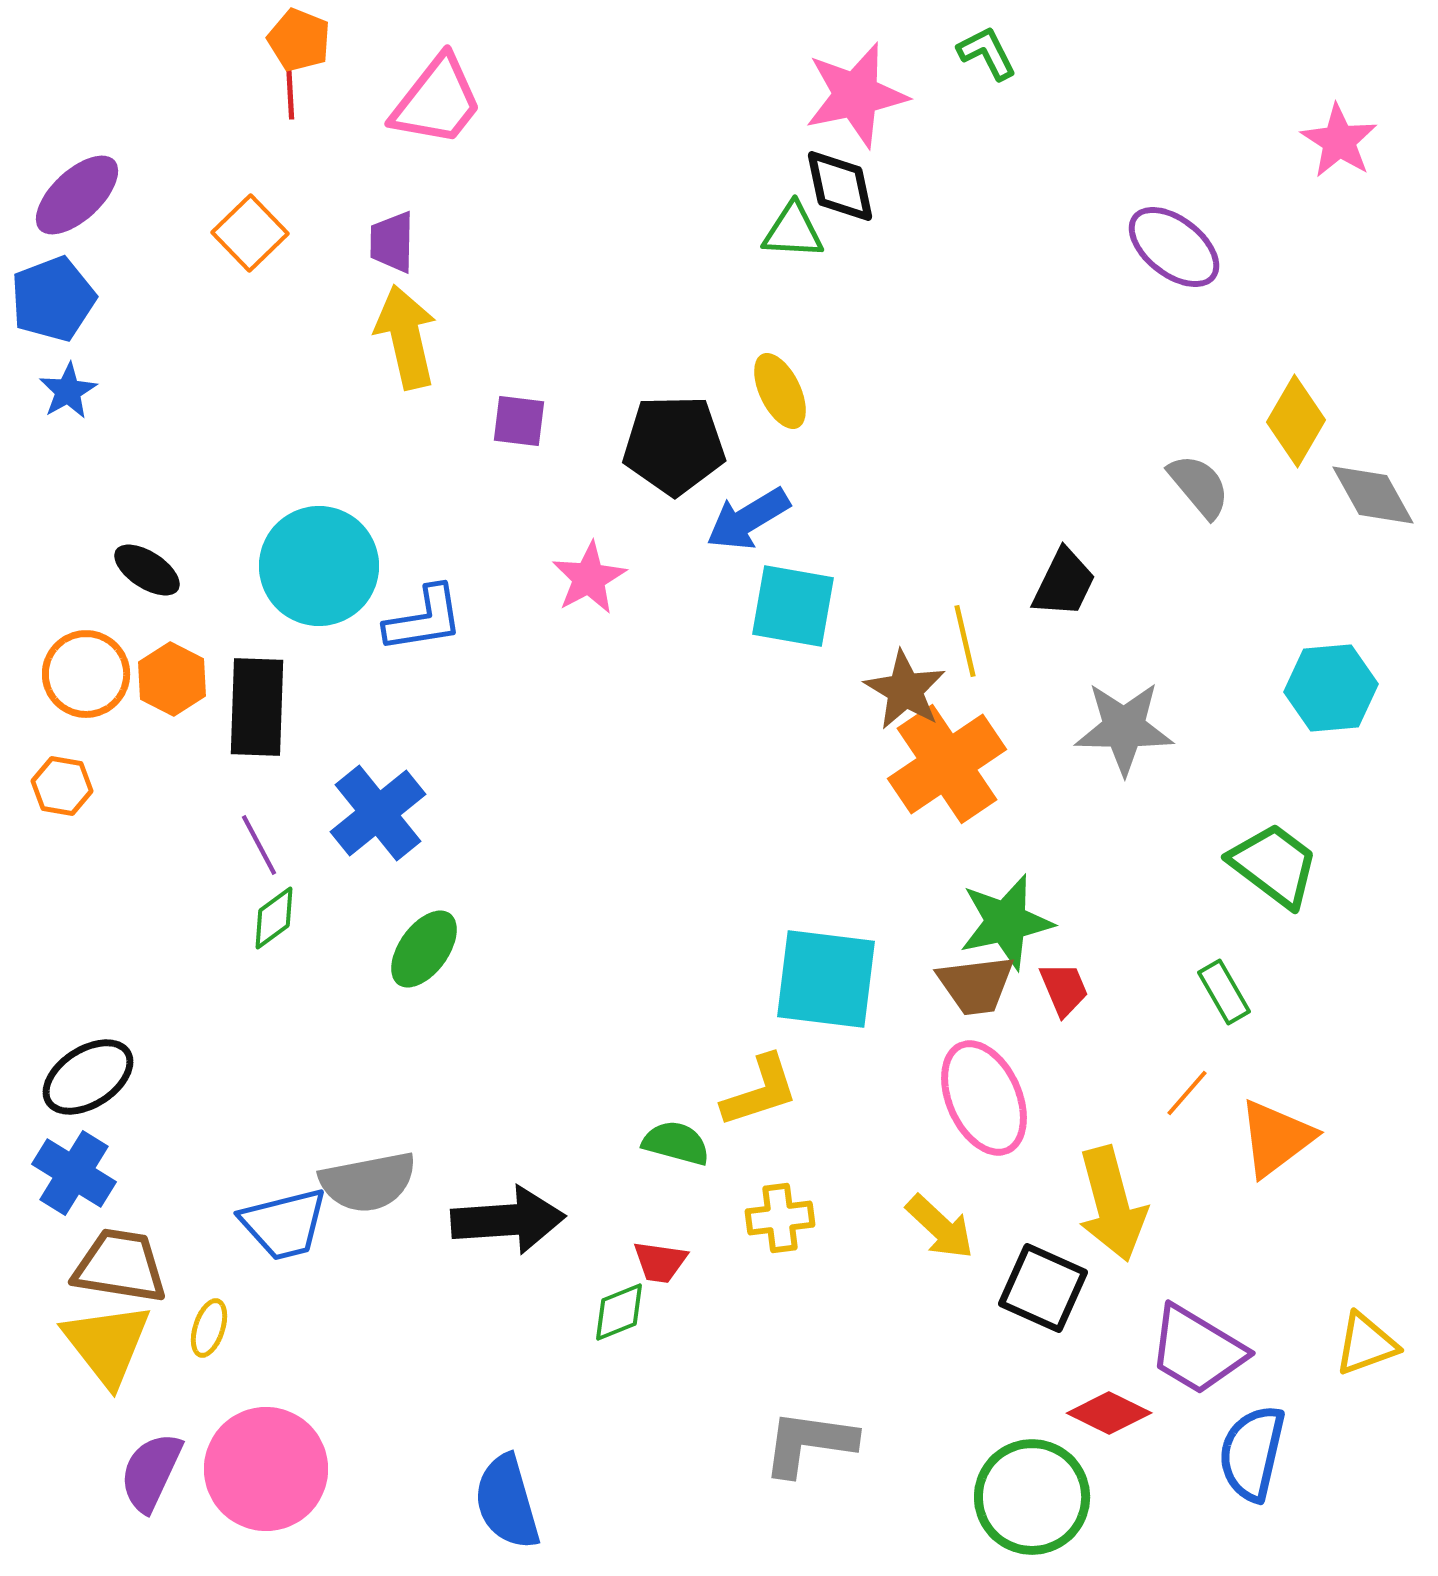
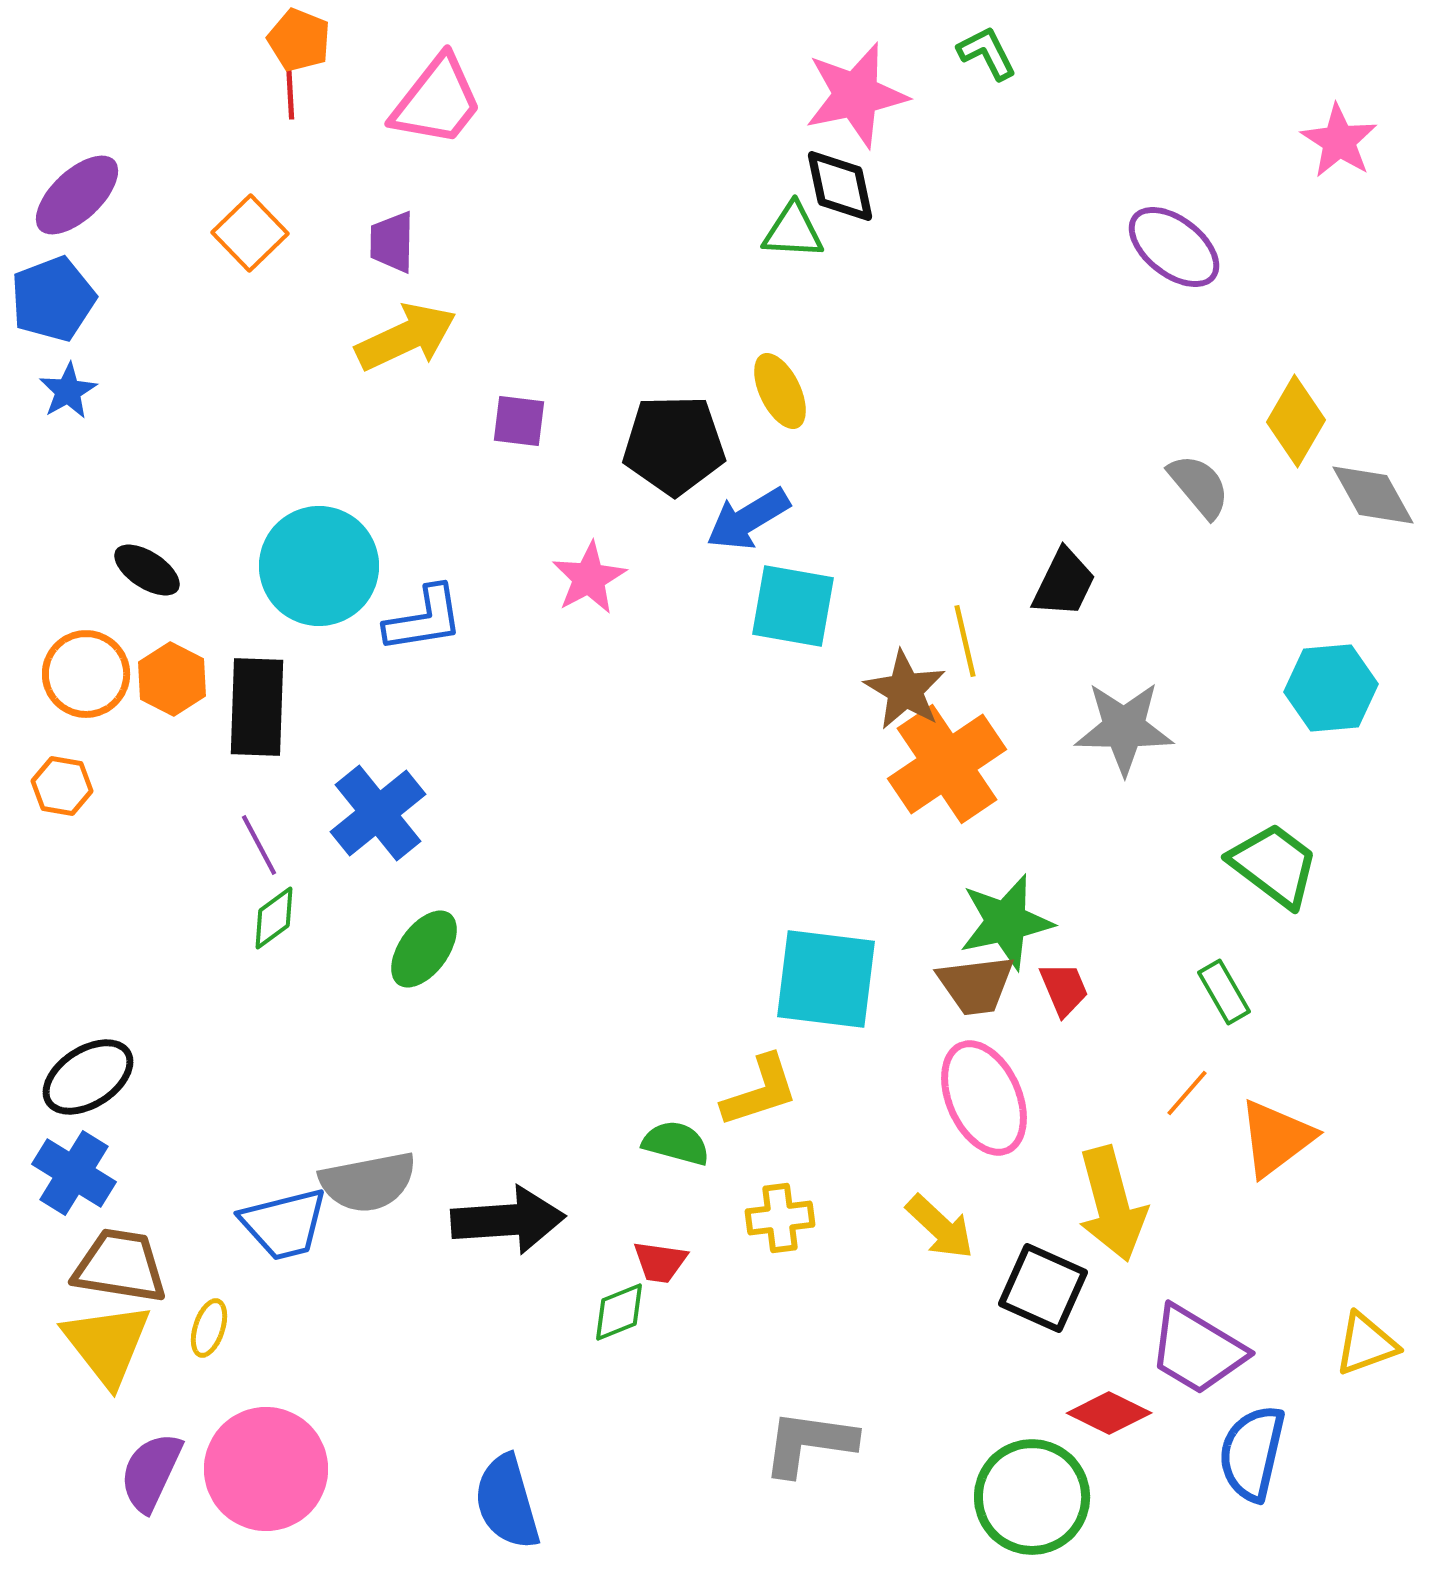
yellow arrow at (406, 337): rotated 78 degrees clockwise
